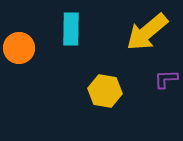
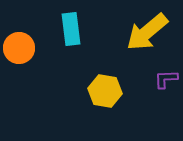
cyan rectangle: rotated 8 degrees counterclockwise
